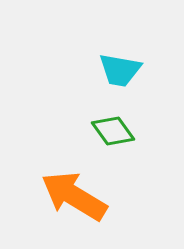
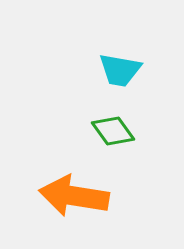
orange arrow: rotated 22 degrees counterclockwise
